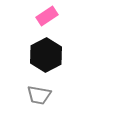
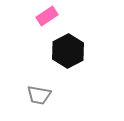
black hexagon: moved 22 px right, 4 px up
